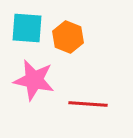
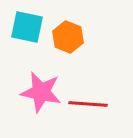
cyan square: moved 1 px up; rotated 8 degrees clockwise
pink star: moved 7 px right, 12 px down
